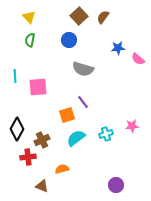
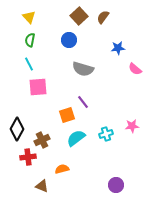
pink semicircle: moved 3 px left, 10 px down
cyan line: moved 14 px right, 12 px up; rotated 24 degrees counterclockwise
